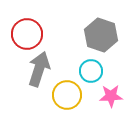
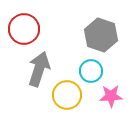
red circle: moved 3 px left, 5 px up
